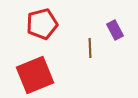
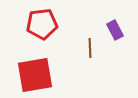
red pentagon: rotated 8 degrees clockwise
red square: rotated 12 degrees clockwise
